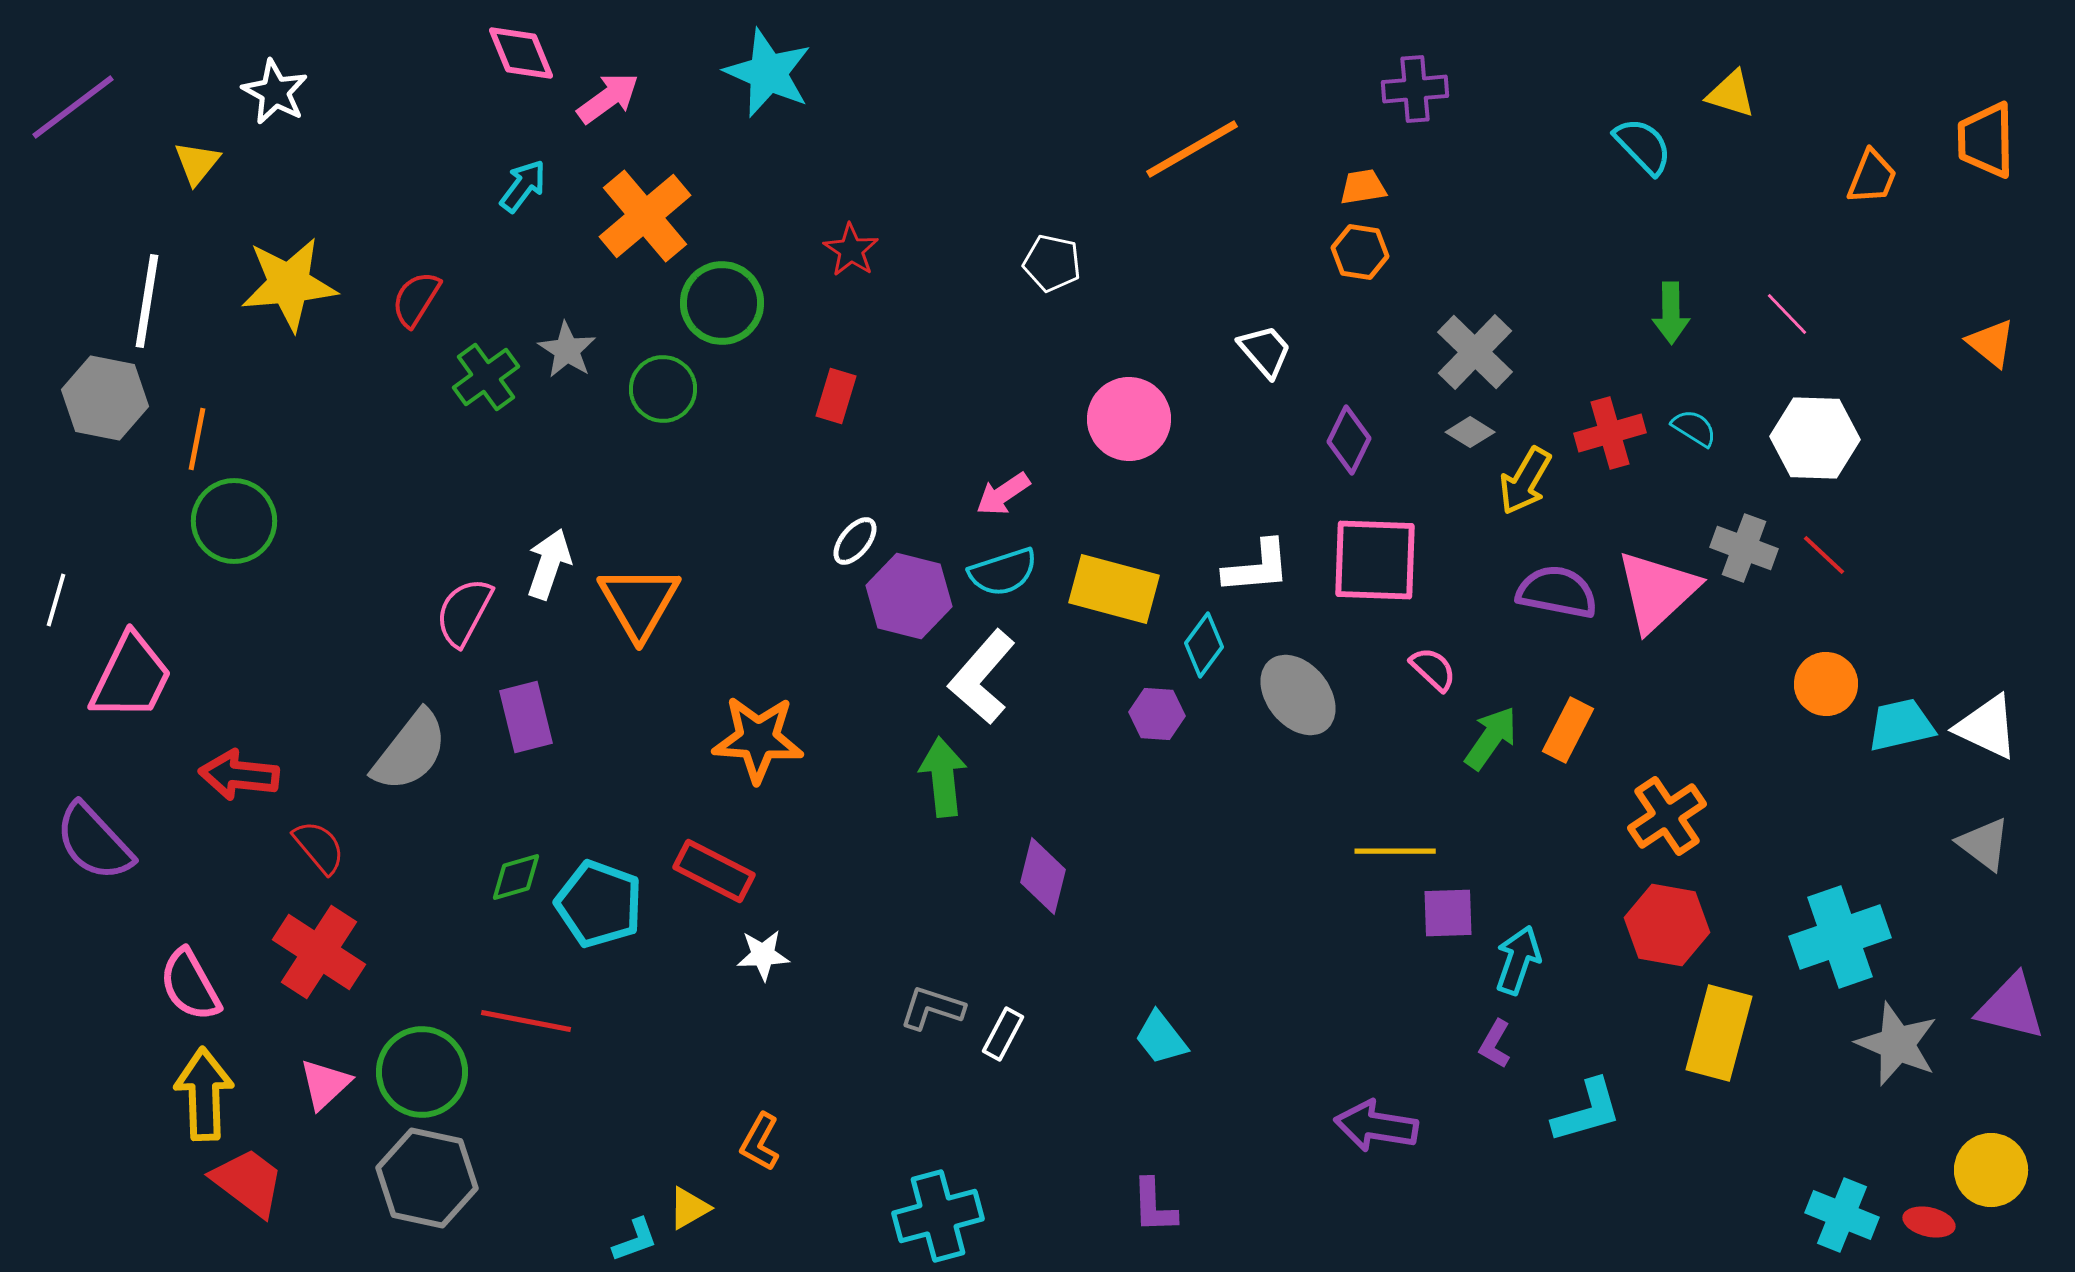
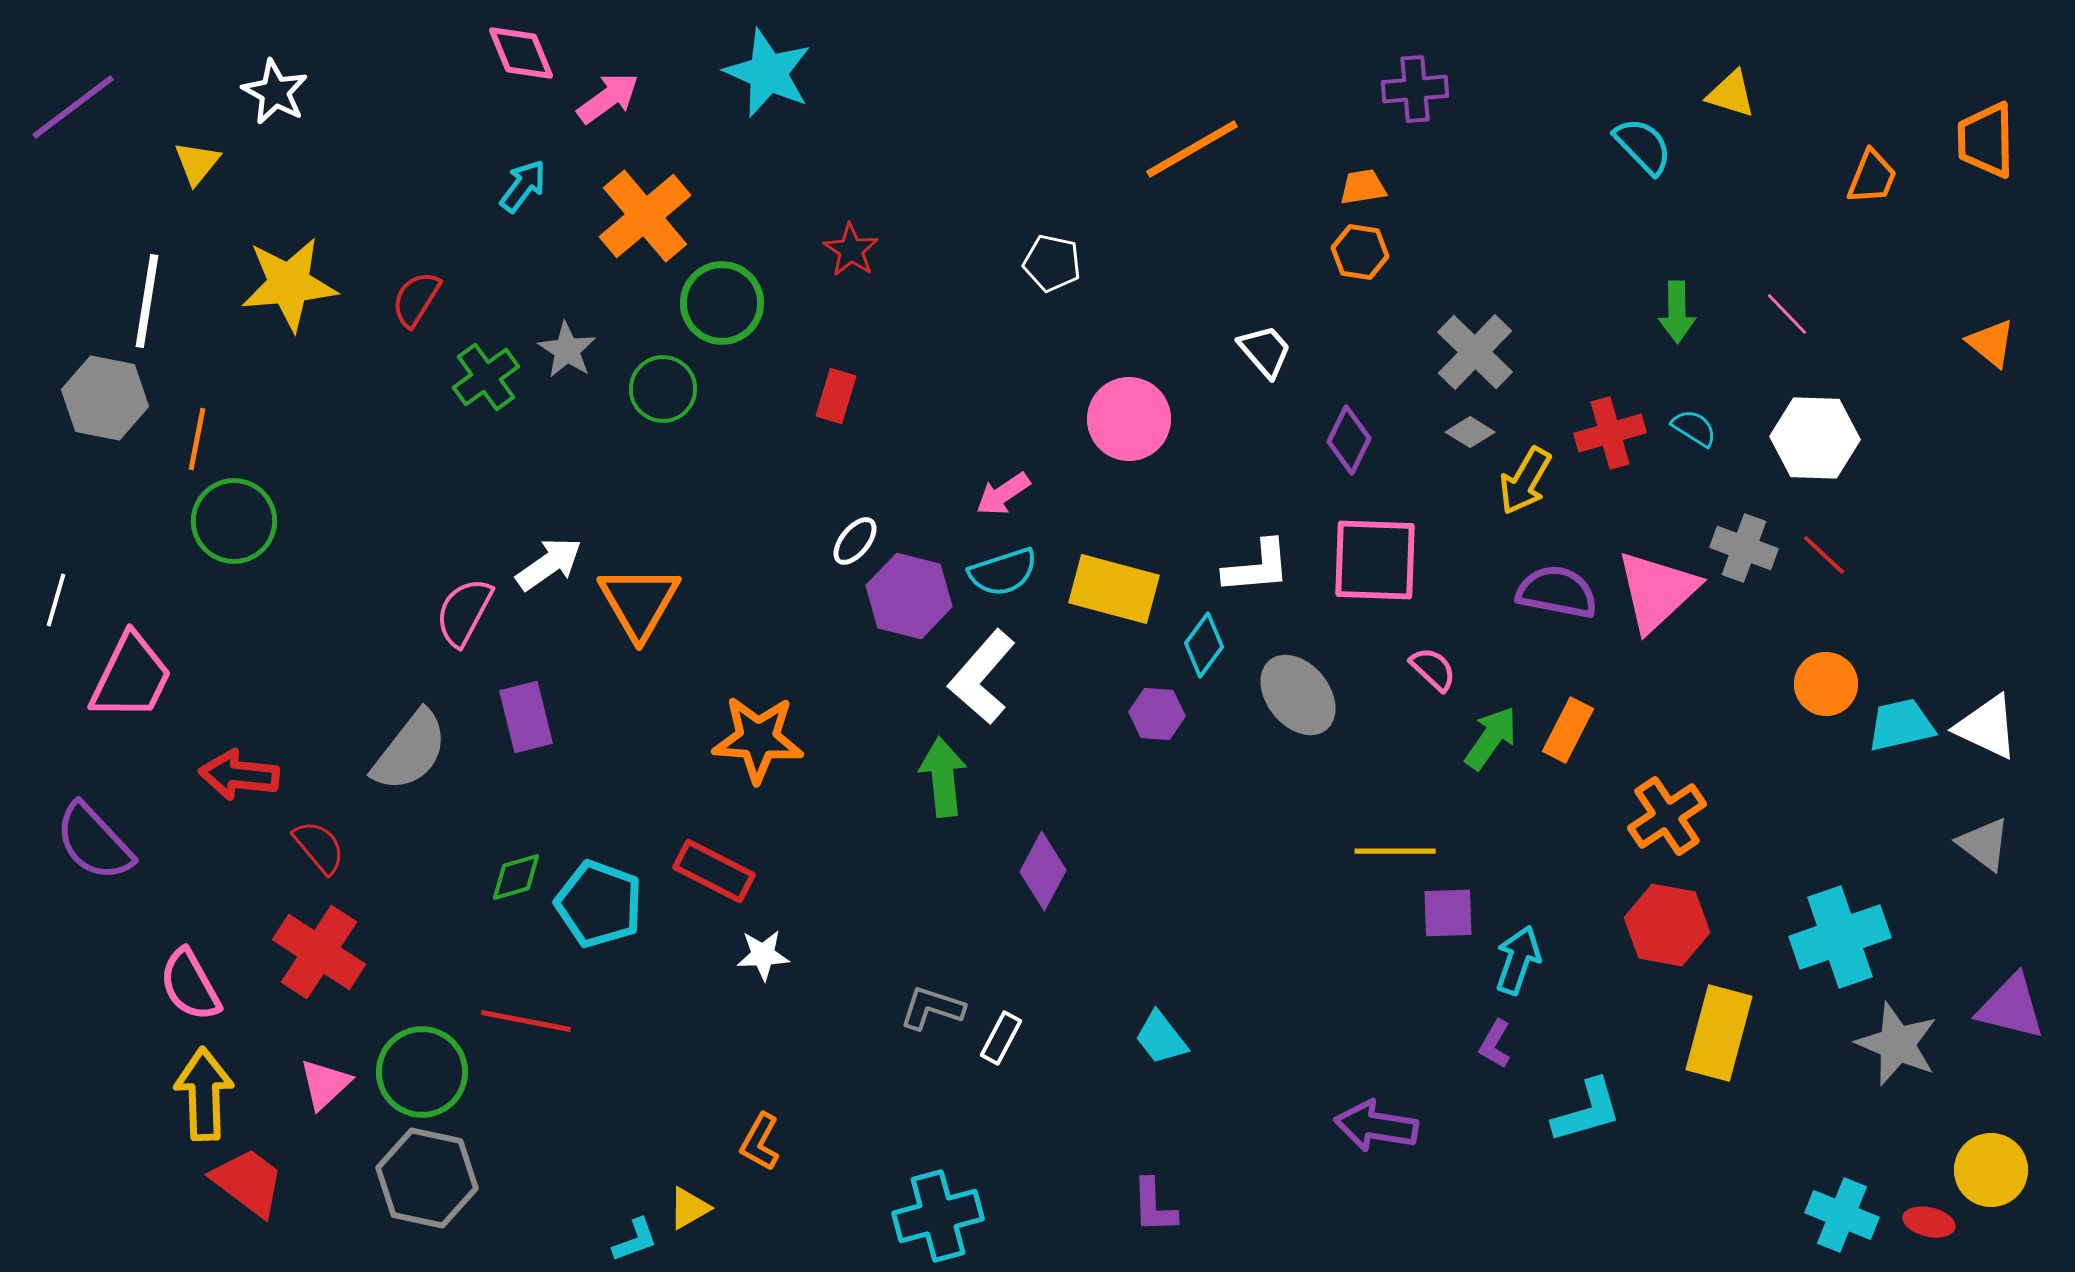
green arrow at (1671, 313): moved 6 px right, 1 px up
white arrow at (549, 564): rotated 36 degrees clockwise
purple diamond at (1043, 876): moved 5 px up; rotated 14 degrees clockwise
white rectangle at (1003, 1034): moved 2 px left, 4 px down
